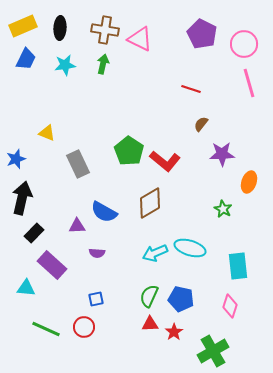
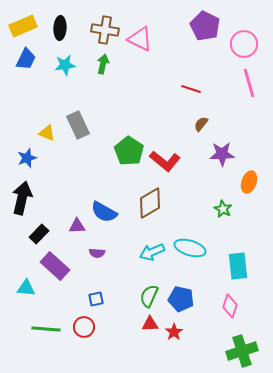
purple pentagon: moved 3 px right, 8 px up
blue star: moved 11 px right, 1 px up
gray rectangle: moved 39 px up
black rectangle: moved 5 px right, 1 px down
cyan arrow: moved 3 px left, 1 px up
purple rectangle: moved 3 px right, 1 px down
green line: rotated 20 degrees counterclockwise
green cross: moved 29 px right; rotated 12 degrees clockwise
